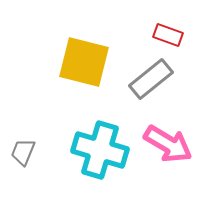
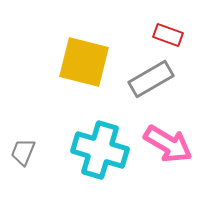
gray rectangle: rotated 9 degrees clockwise
